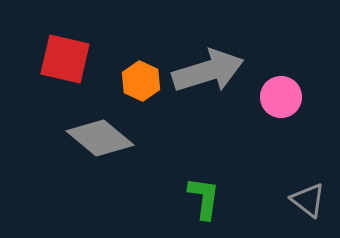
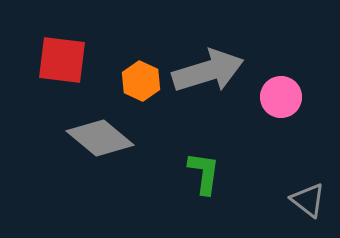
red square: moved 3 px left, 1 px down; rotated 6 degrees counterclockwise
green L-shape: moved 25 px up
